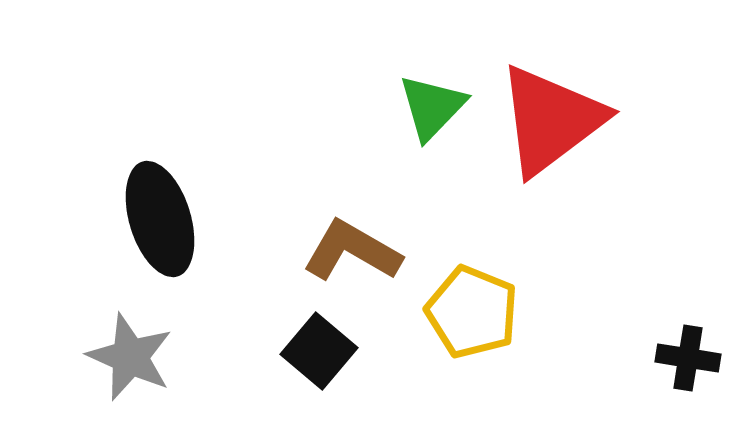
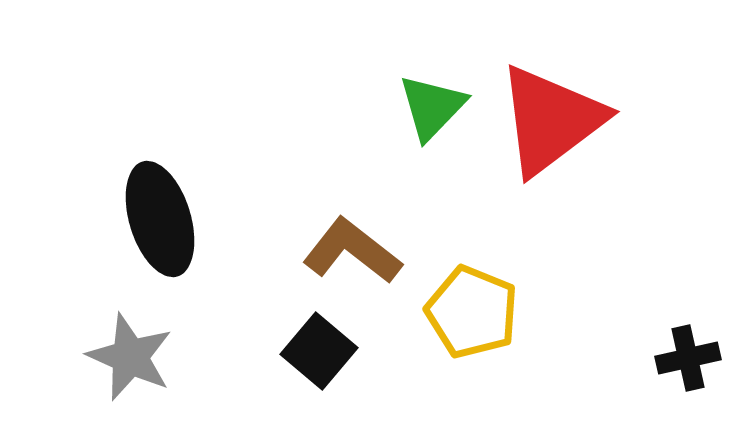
brown L-shape: rotated 8 degrees clockwise
black cross: rotated 22 degrees counterclockwise
